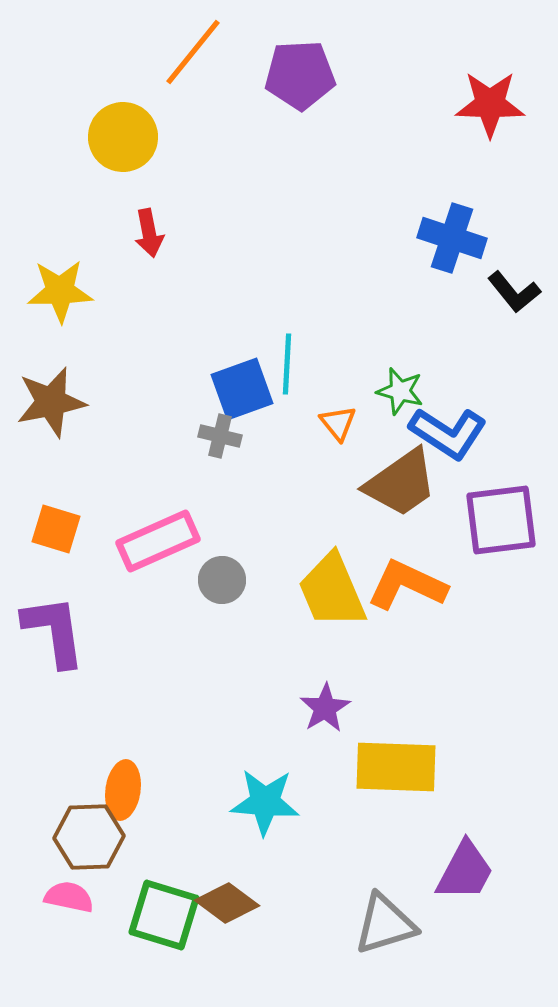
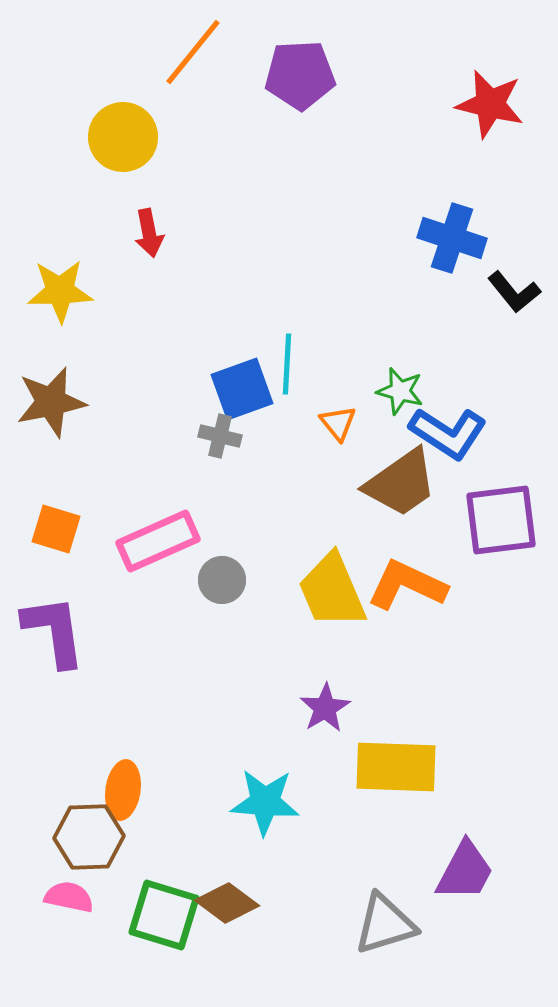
red star: rotated 12 degrees clockwise
